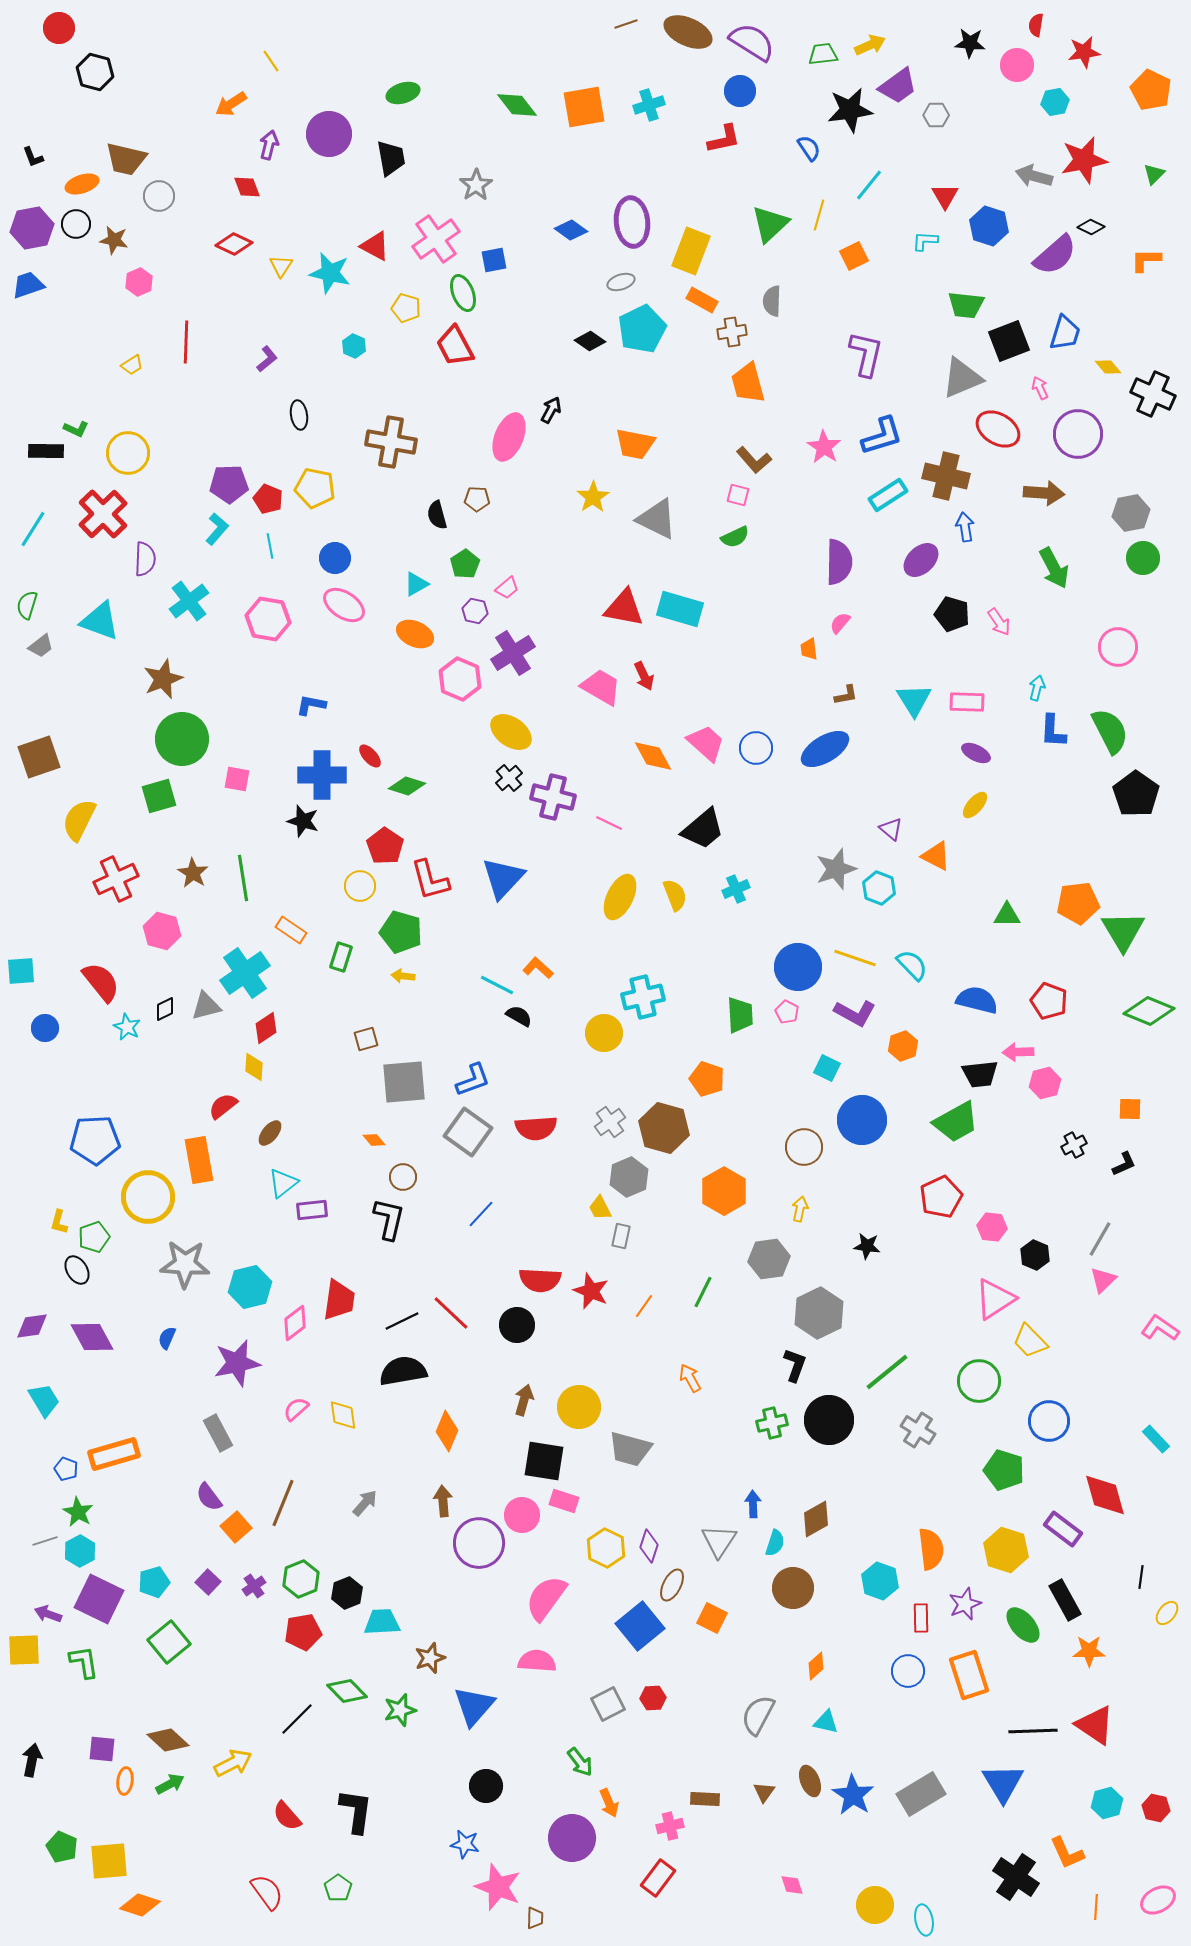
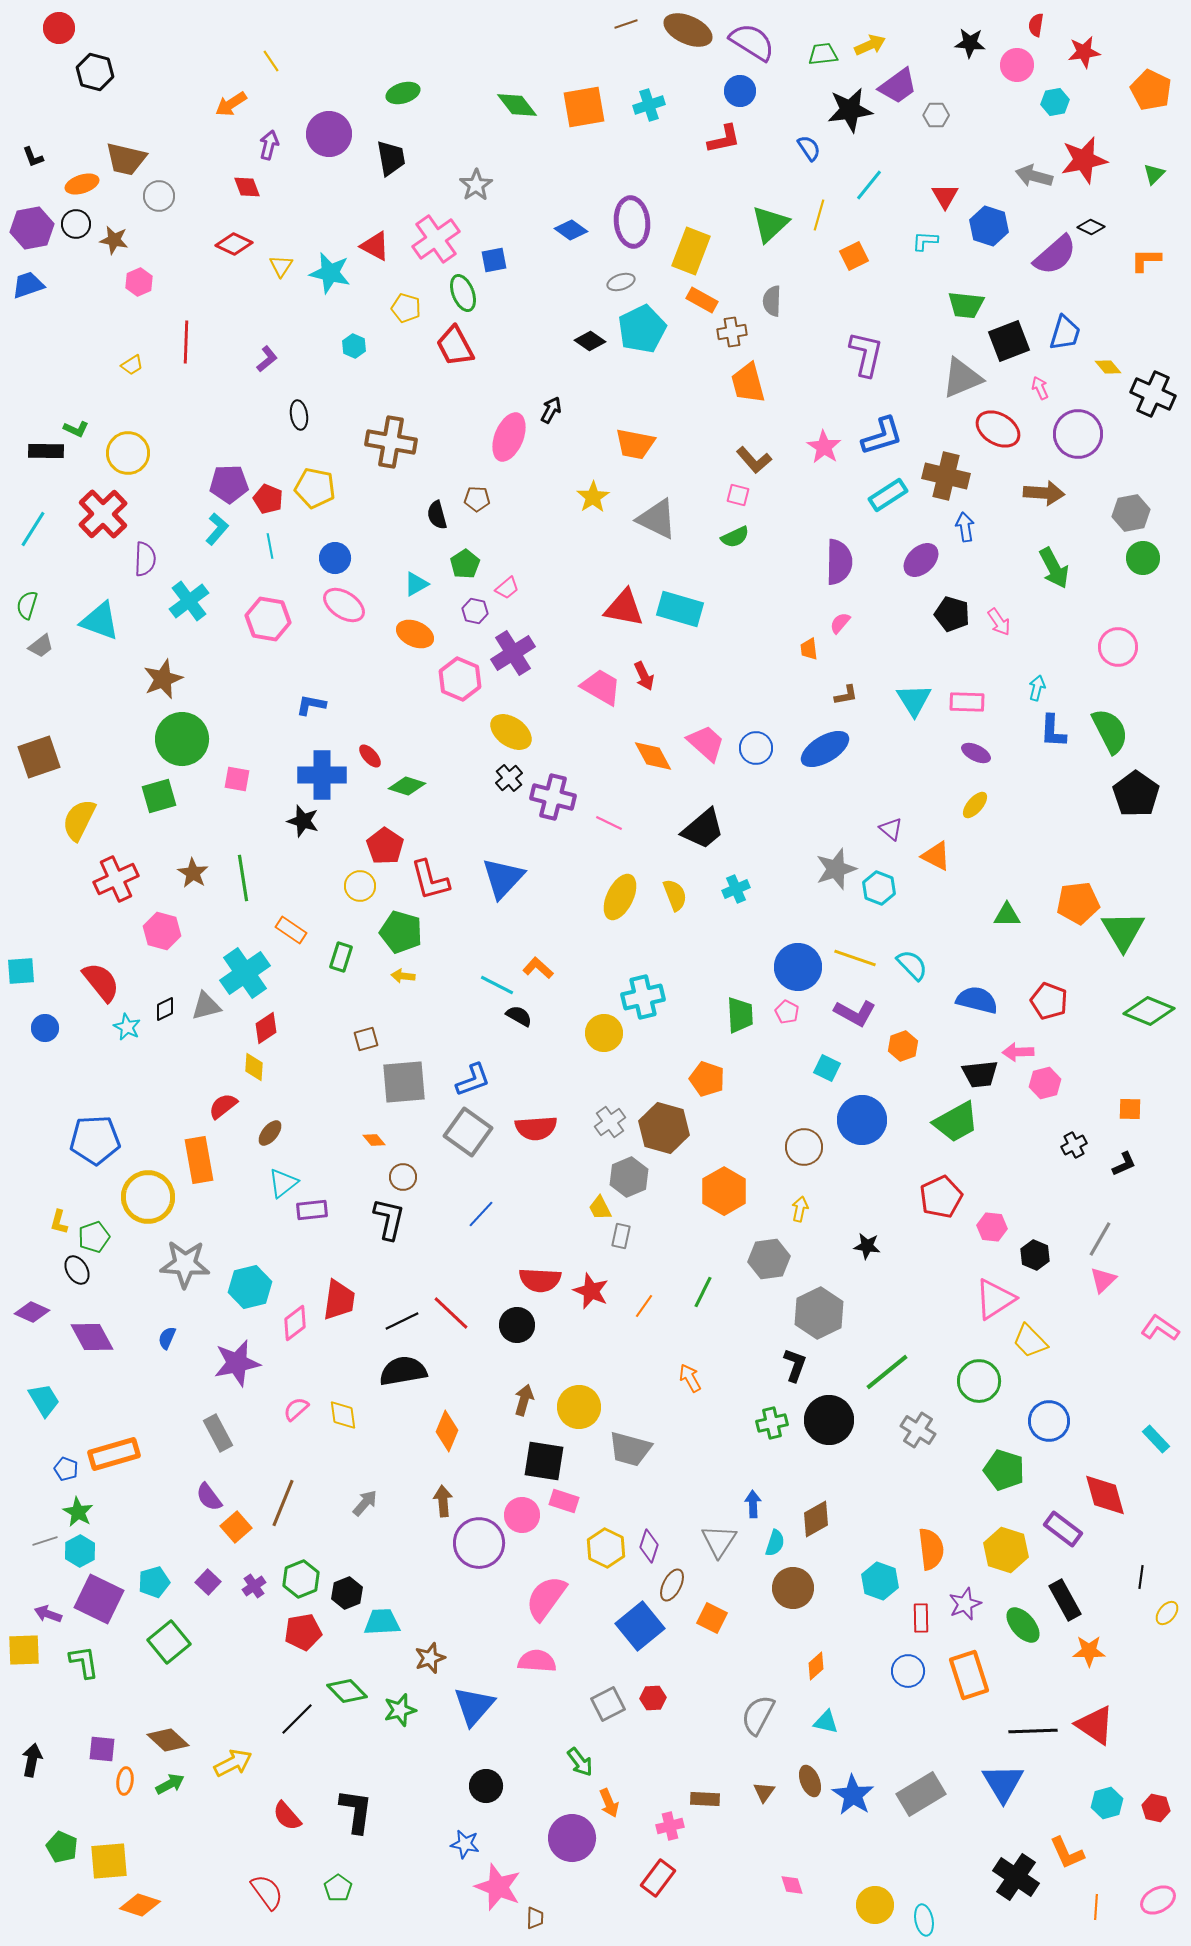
brown ellipse at (688, 32): moved 2 px up
purple diamond at (32, 1326): moved 14 px up; rotated 32 degrees clockwise
